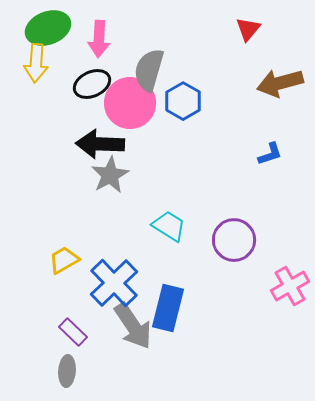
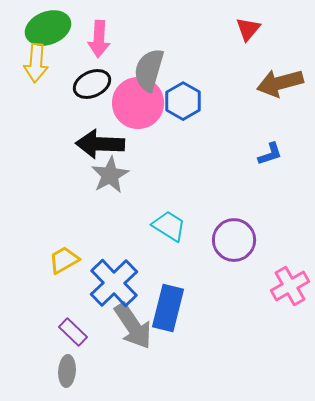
pink circle: moved 8 px right
